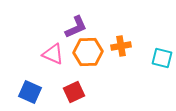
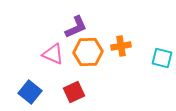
blue square: rotated 15 degrees clockwise
